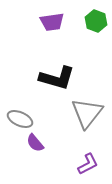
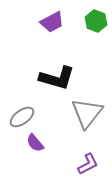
purple trapezoid: rotated 20 degrees counterclockwise
gray ellipse: moved 2 px right, 2 px up; rotated 60 degrees counterclockwise
